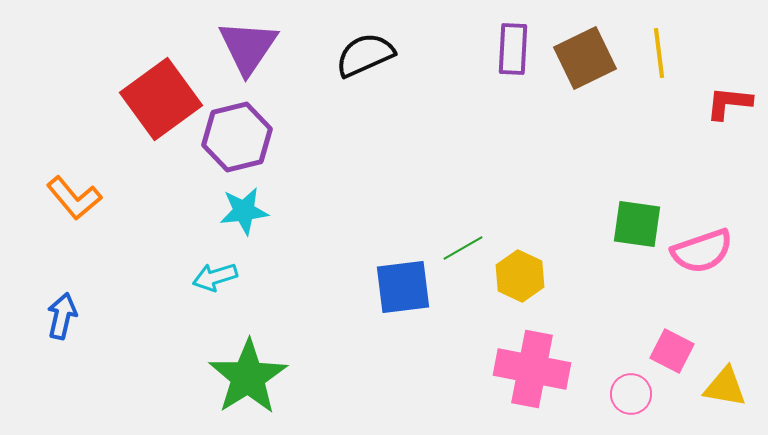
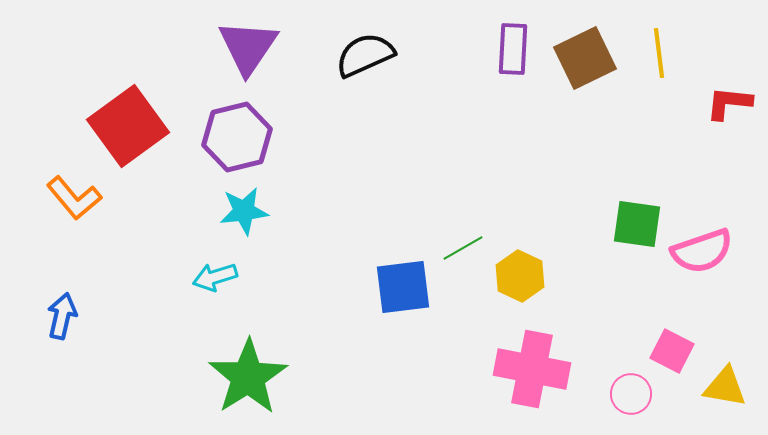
red square: moved 33 px left, 27 px down
